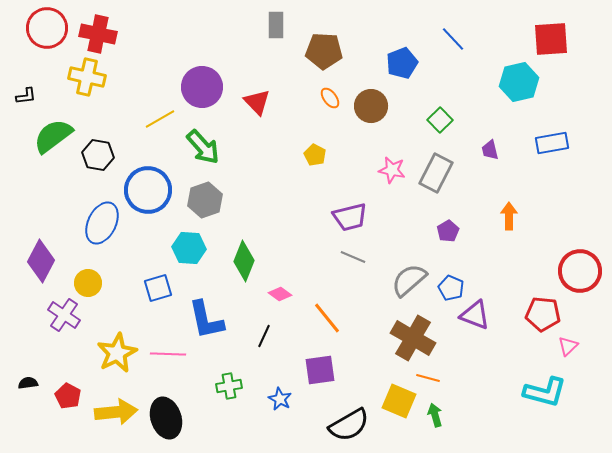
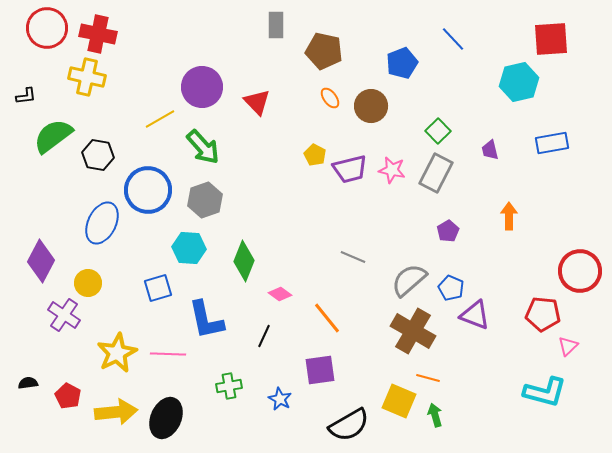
brown pentagon at (324, 51): rotated 9 degrees clockwise
green square at (440, 120): moved 2 px left, 11 px down
purple trapezoid at (350, 217): moved 48 px up
brown cross at (413, 338): moved 7 px up
black ellipse at (166, 418): rotated 42 degrees clockwise
